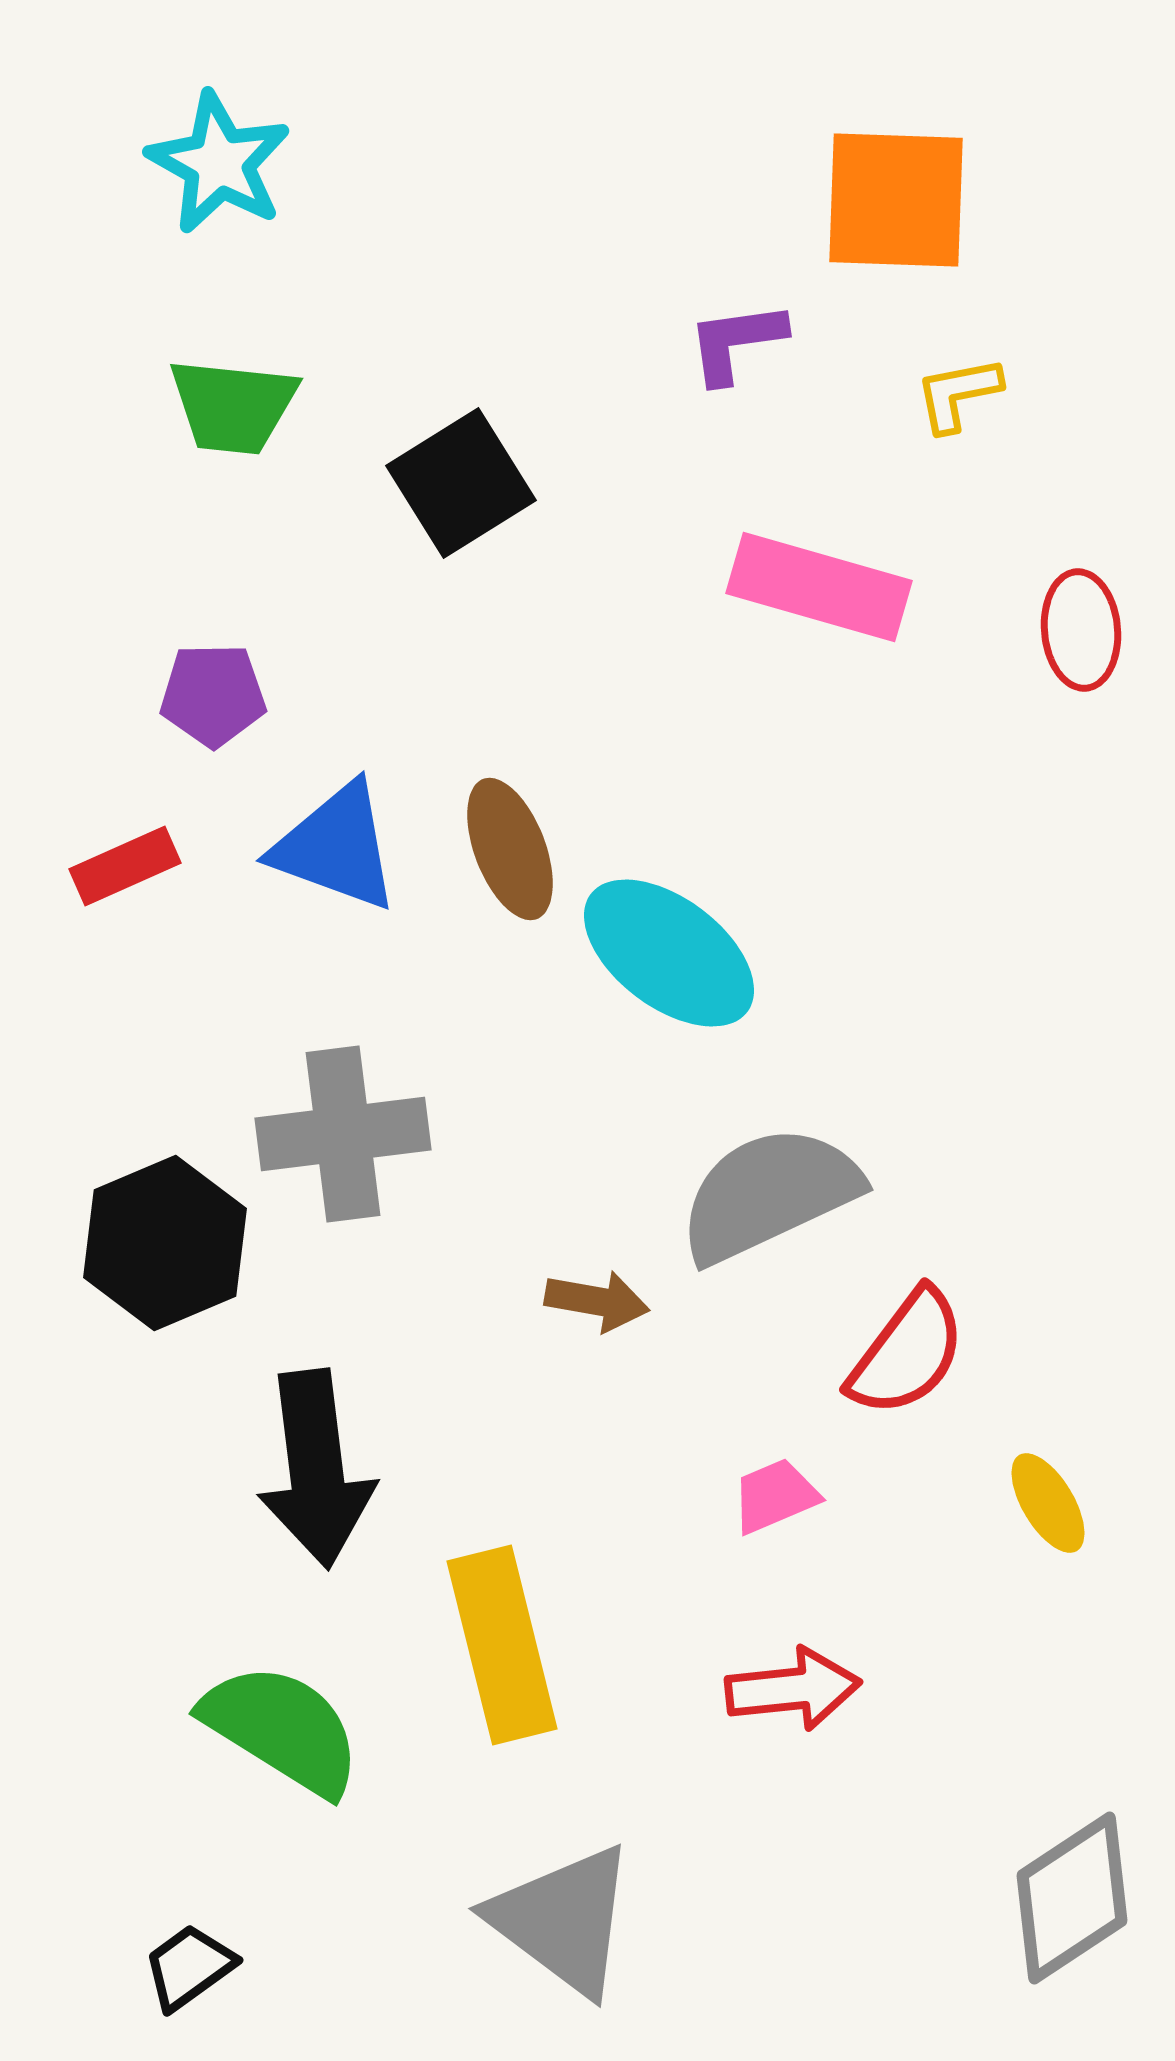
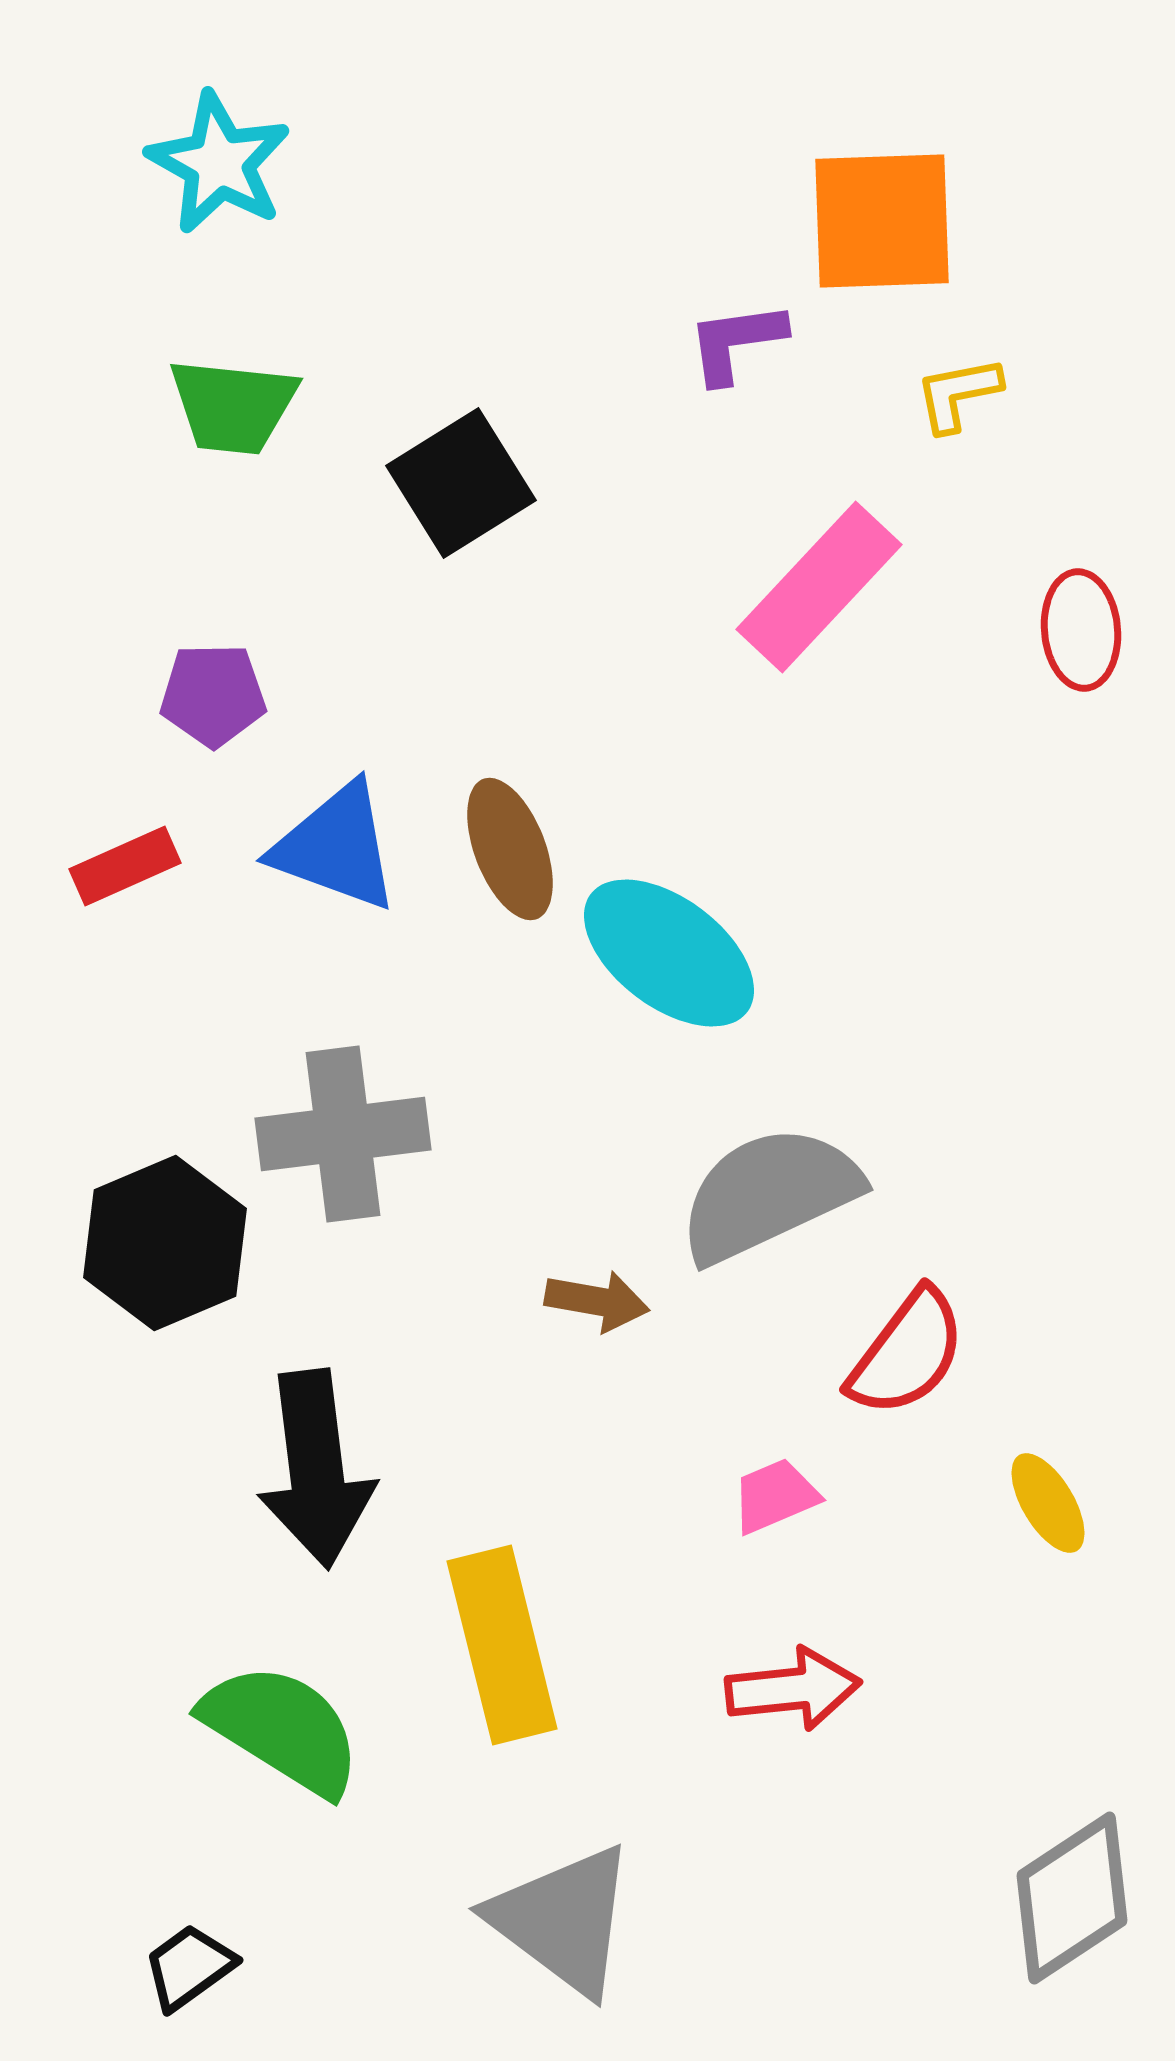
orange square: moved 14 px left, 21 px down; rotated 4 degrees counterclockwise
pink rectangle: rotated 63 degrees counterclockwise
